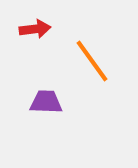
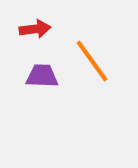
purple trapezoid: moved 4 px left, 26 px up
